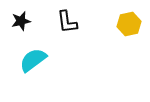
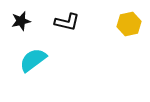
black L-shape: rotated 70 degrees counterclockwise
